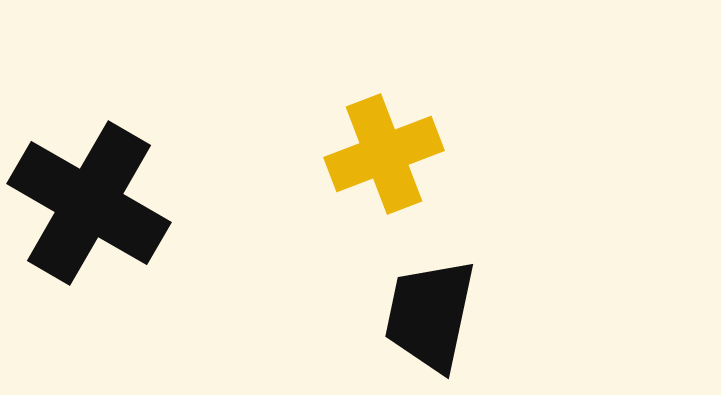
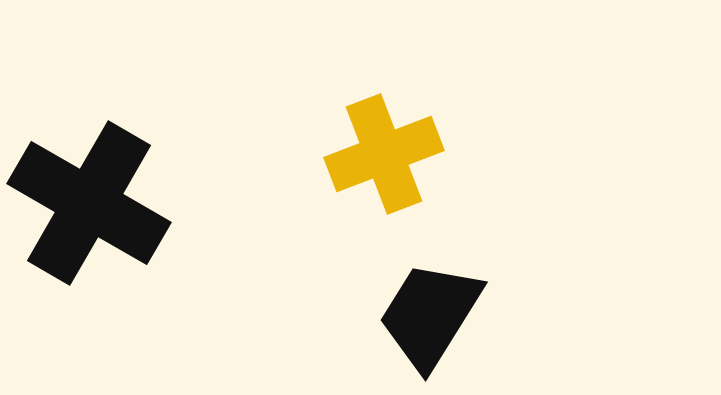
black trapezoid: rotated 20 degrees clockwise
